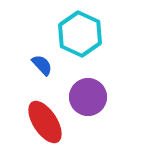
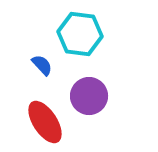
cyan hexagon: rotated 18 degrees counterclockwise
purple circle: moved 1 px right, 1 px up
